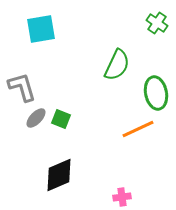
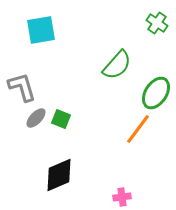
cyan square: moved 1 px down
green semicircle: rotated 16 degrees clockwise
green ellipse: rotated 44 degrees clockwise
orange line: rotated 28 degrees counterclockwise
